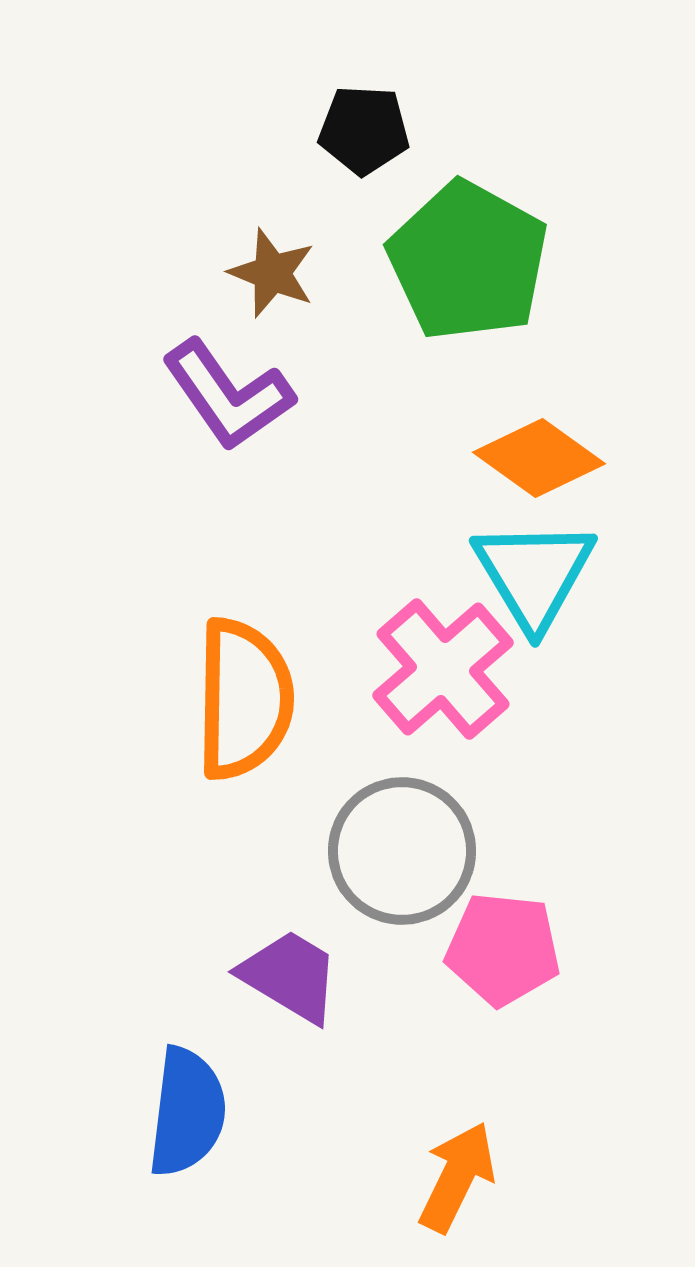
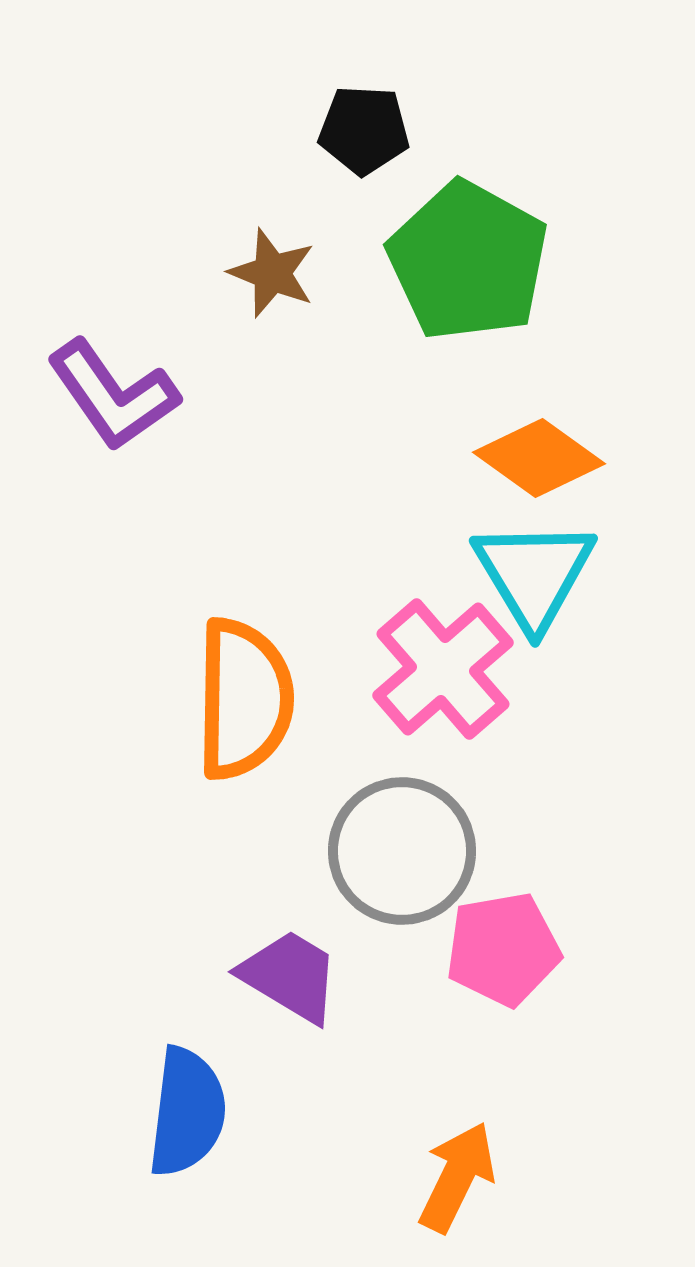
purple L-shape: moved 115 px left
pink pentagon: rotated 16 degrees counterclockwise
